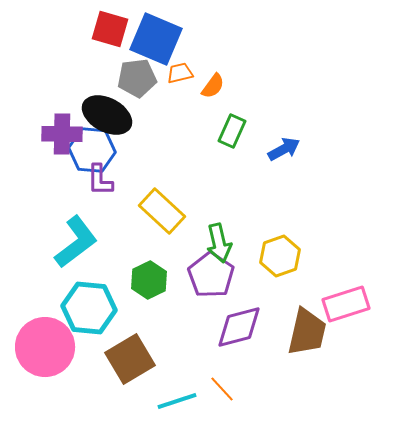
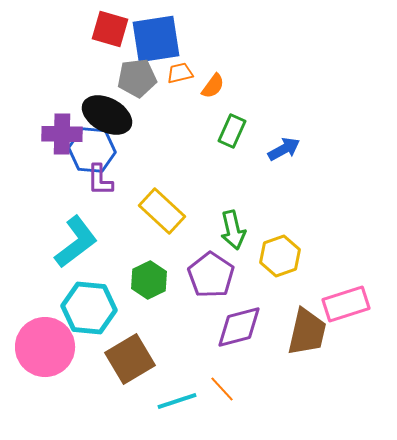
blue square: rotated 32 degrees counterclockwise
green arrow: moved 14 px right, 13 px up
